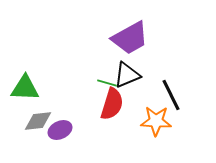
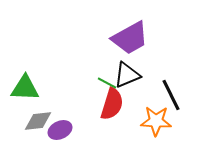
green line: rotated 12 degrees clockwise
